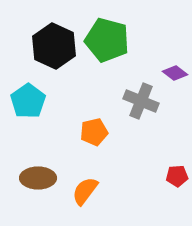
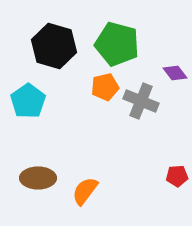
green pentagon: moved 10 px right, 4 px down
black hexagon: rotated 9 degrees counterclockwise
purple diamond: rotated 15 degrees clockwise
orange pentagon: moved 11 px right, 45 px up
